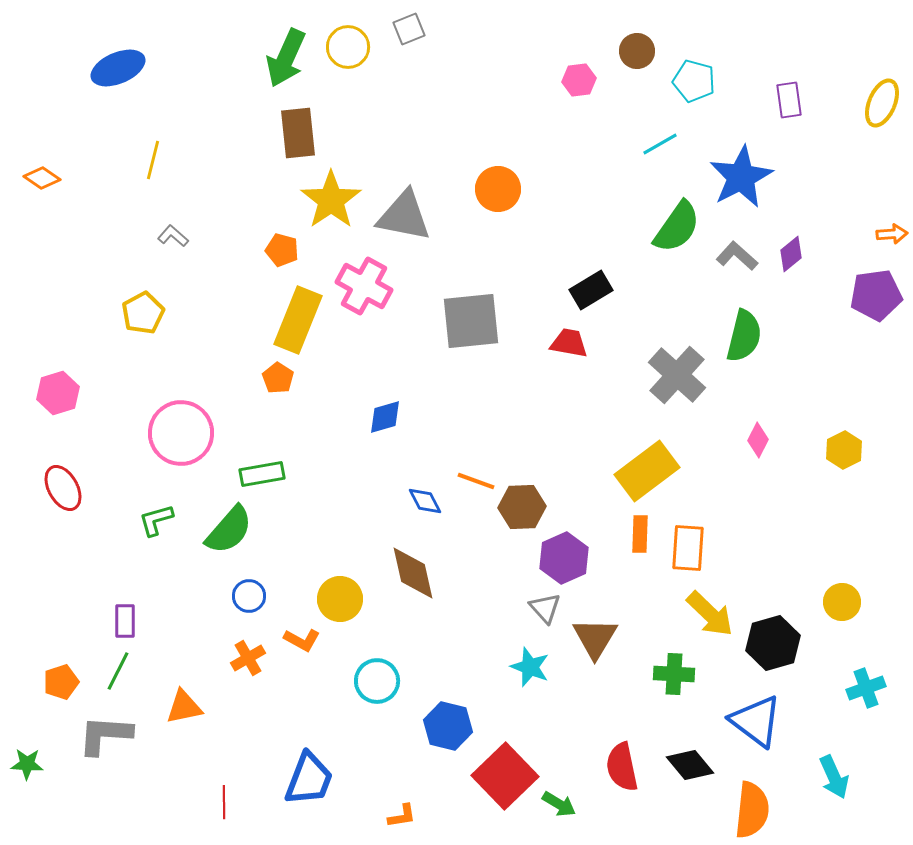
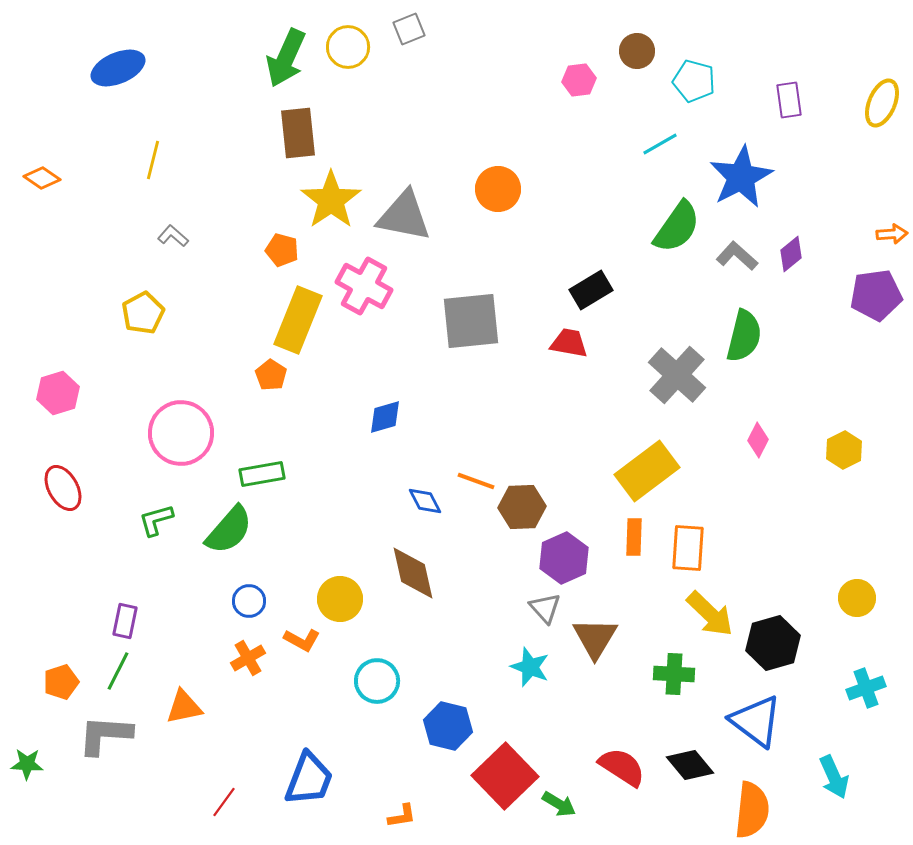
orange pentagon at (278, 378): moved 7 px left, 3 px up
orange rectangle at (640, 534): moved 6 px left, 3 px down
blue circle at (249, 596): moved 5 px down
yellow circle at (842, 602): moved 15 px right, 4 px up
purple rectangle at (125, 621): rotated 12 degrees clockwise
red semicircle at (622, 767): rotated 135 degrees clockwise
red line at (224, 802): rotated 36 degrees clockwise
